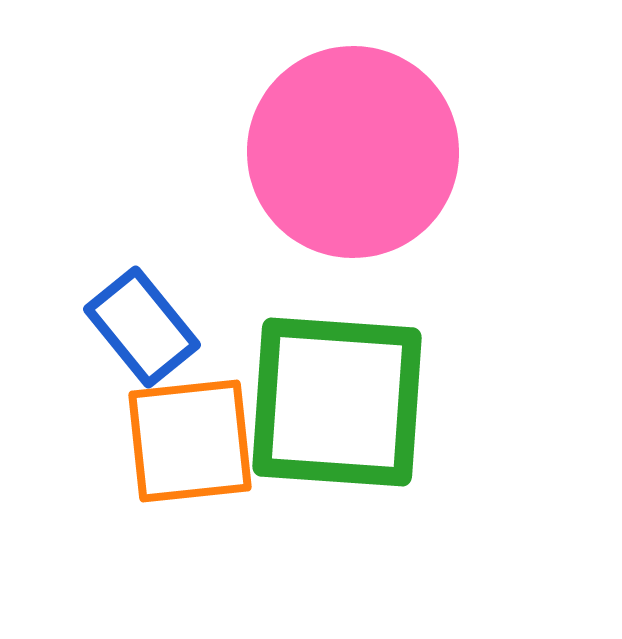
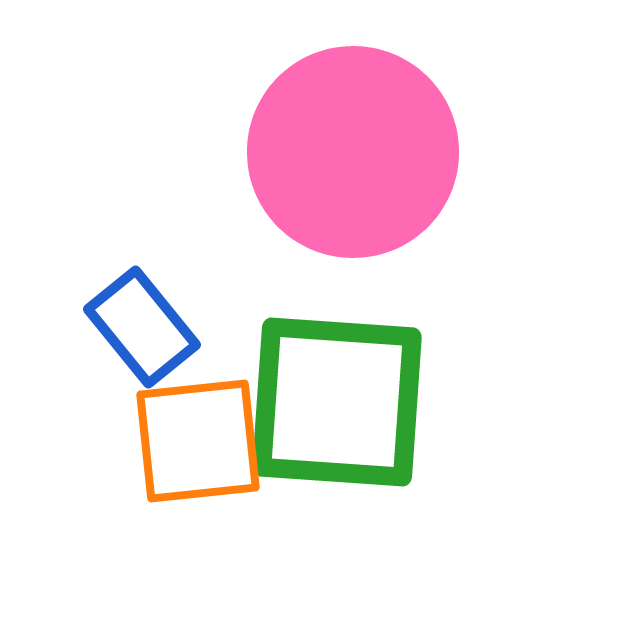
orange square: moved 8 px right
